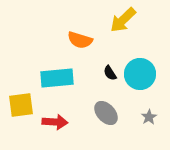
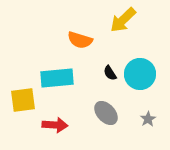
yellow square: moved 2 px right, 5 px up
gray star: moved 1 px left, 2 px down
red arrow: moved 3 px down
